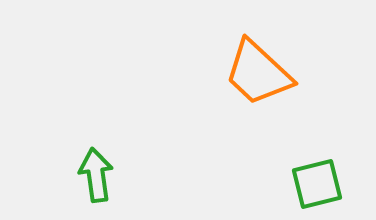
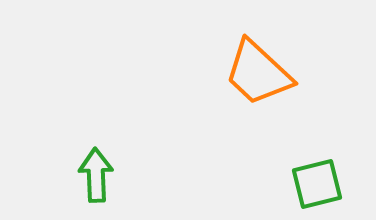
green arrow: rotated 6 degrees clockwise
